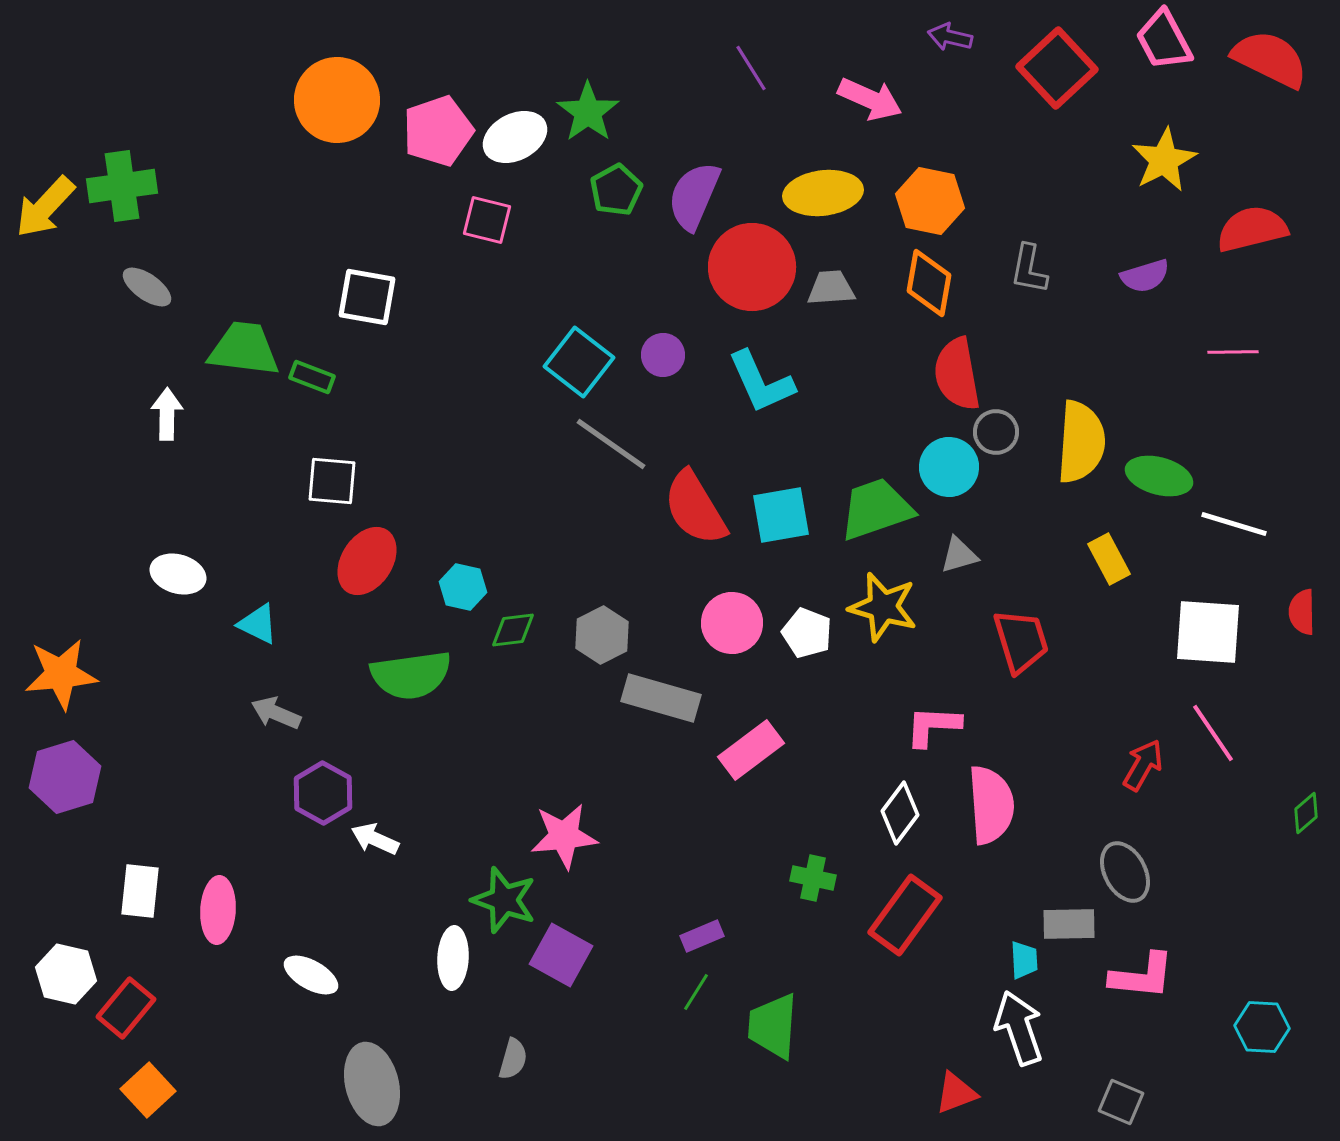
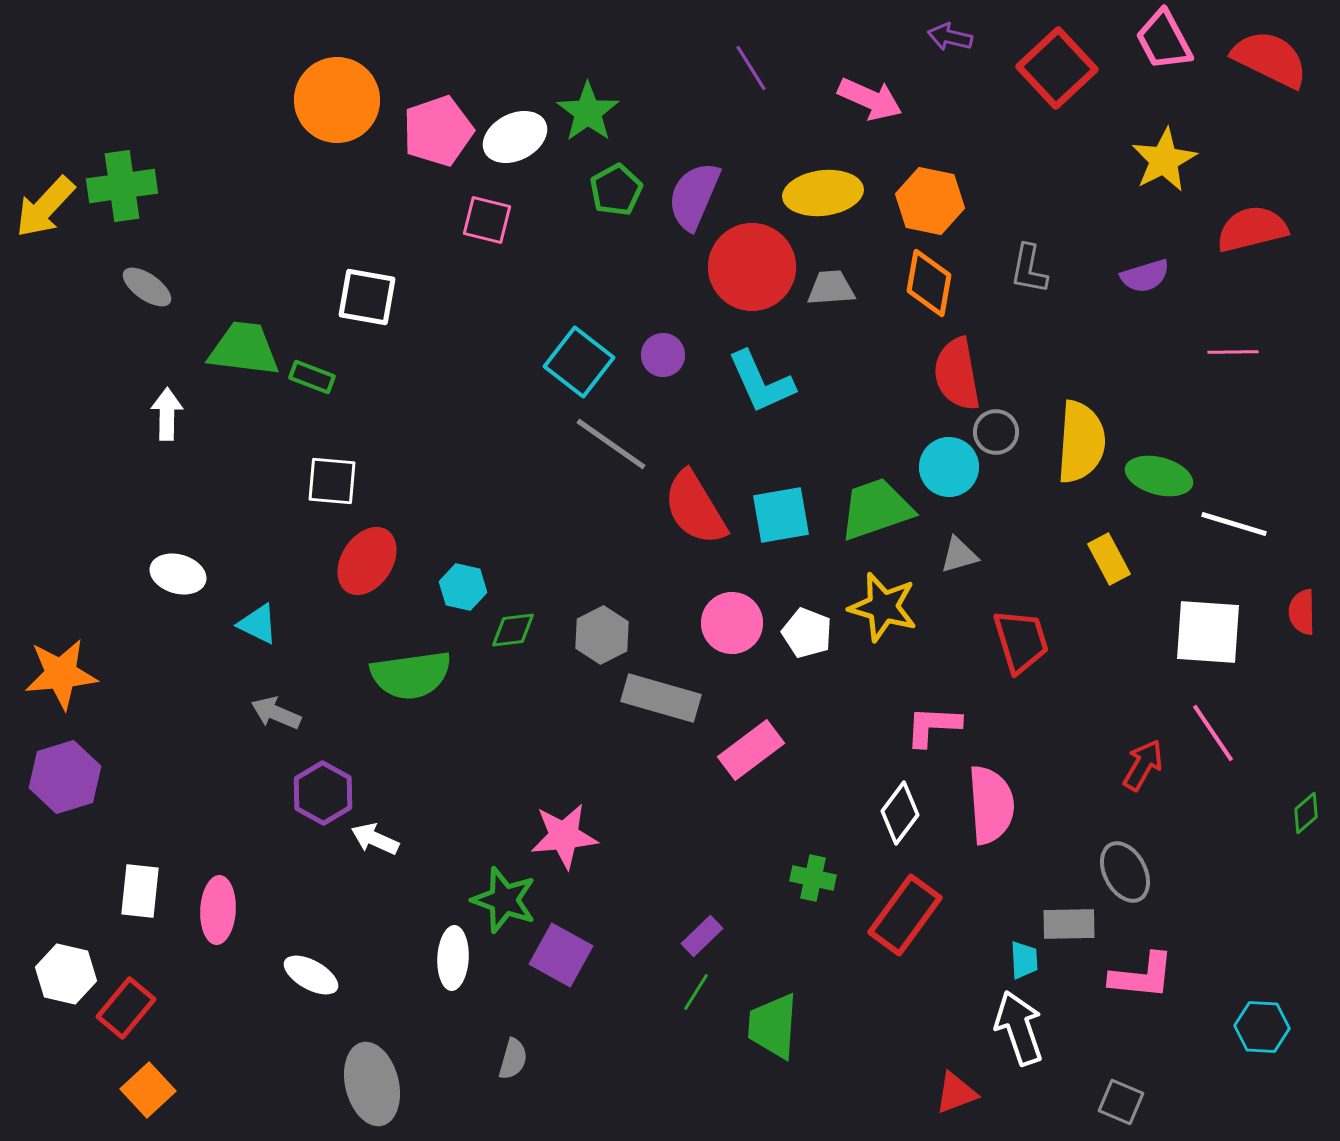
purple rectangle at (702, 936): rotated 21 degrees counterclockwise
